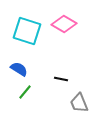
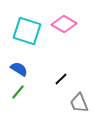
black line: rotated 56 degrees counterclockwise
green line: moved 7 px left
